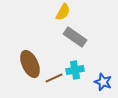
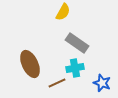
gray rectangle: moved 2 px right, 6 px down
cyan cross: moved 2 px up
brown line: moved 3 px right, 5 px down
blue star: moved 1 px left, 1 px down
